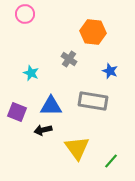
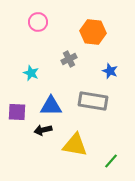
pink circle: moved 13 px right, 8 px down
gray cross: rotated 28 degrees clockwise
purple square: rotated 18 degrees counterclockwise
yellow triangle: moved 2 px left, 3 px up; rotated 44 degrees counterclockwise
